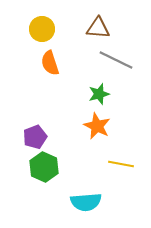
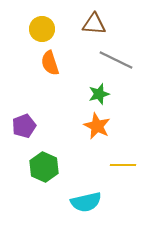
brown triangle: moved 4 px left, 4 px up
purple pentagon: moved 11 px left, 11 px up
yellow line: moved 2 px right, 1 px down; rotated 10 degrees counterclockwise
cyan semicircle: rotated 8 degrees counterclockwise
